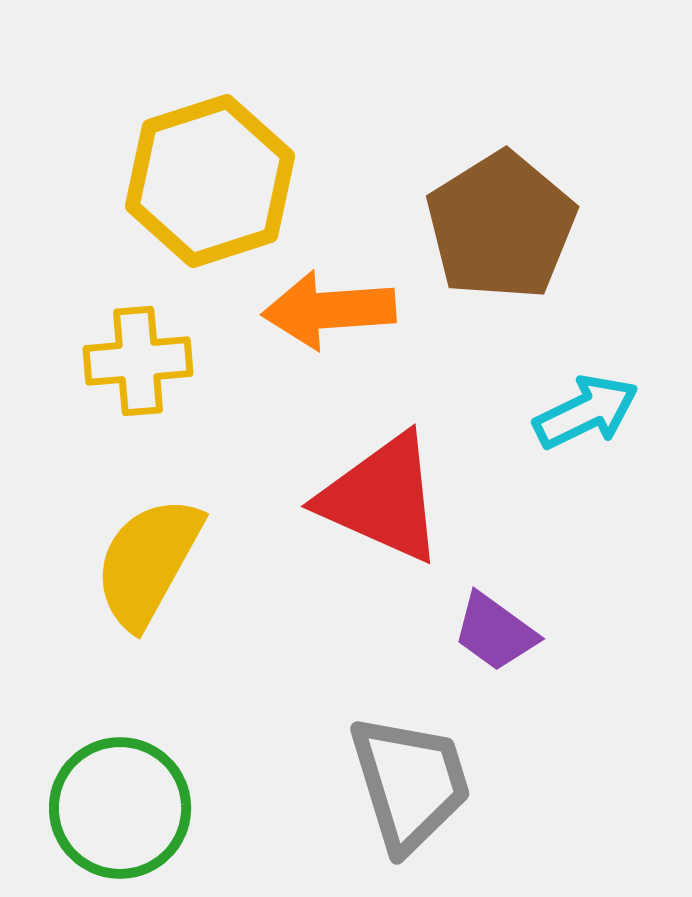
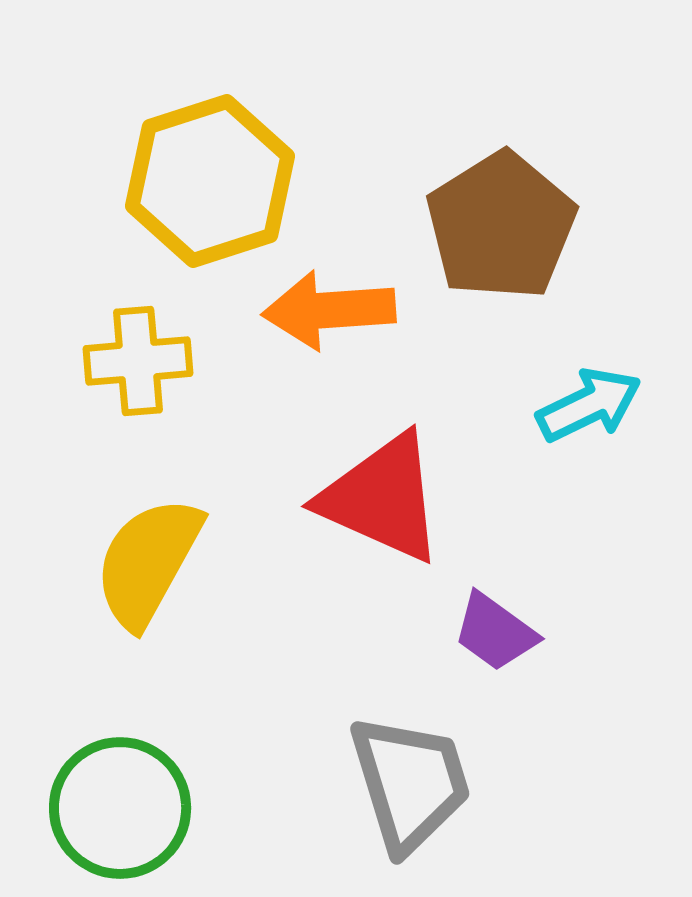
cyan arrow: moved 3 px right, 7 px up
